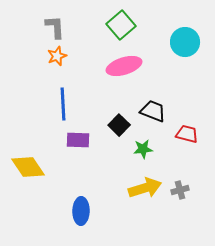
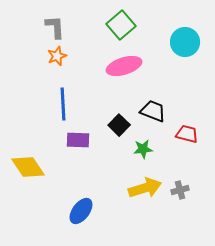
blue ellipse: rotated 36 degrees clockwise
